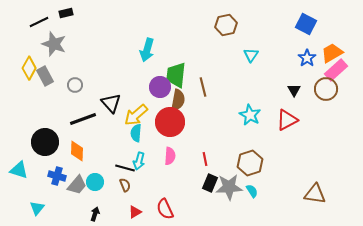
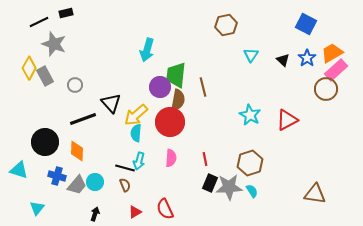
black triangle at (294, 90): moved 11 px left, 30 px up; rotated 16 degrees counterclockwise
pink semicircle at (170, 156): moved 1 px right, 2 px down
